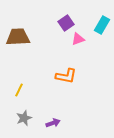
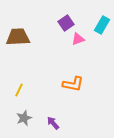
orange L-shape: moved 7 px right, 8 px down
purple arrow: rotated 112 degrees counterclockwise
